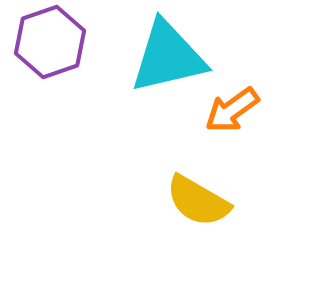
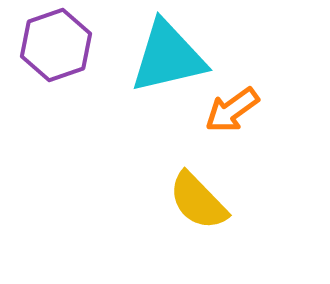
purple hexagon: moved 6 px right, 3 px down
yellow semicircle: rotated 16 degrees clockwise
